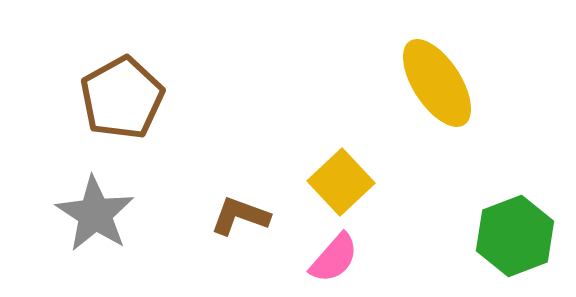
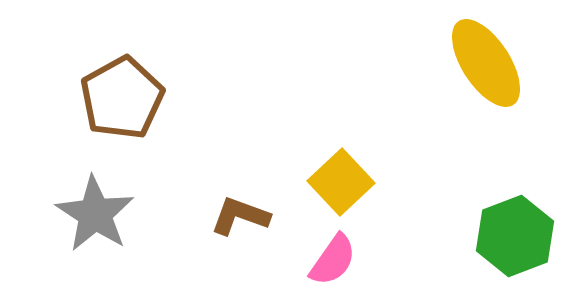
yellow ellipse: moved 49 px right, 20 px up
pink semicircle: moved 1 px left, 2 px down; rotated 6 degrees counterclockwise
